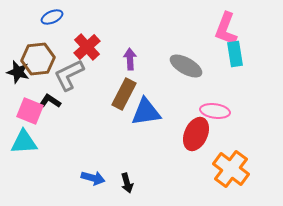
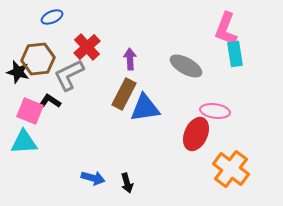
blue triangle: moved 1 px left, 4 px up
